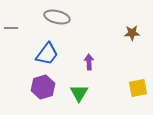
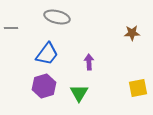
purple hexagon: moved 1 px right, 1 px up
